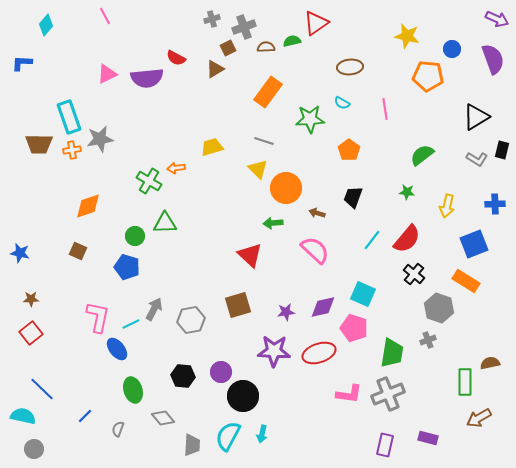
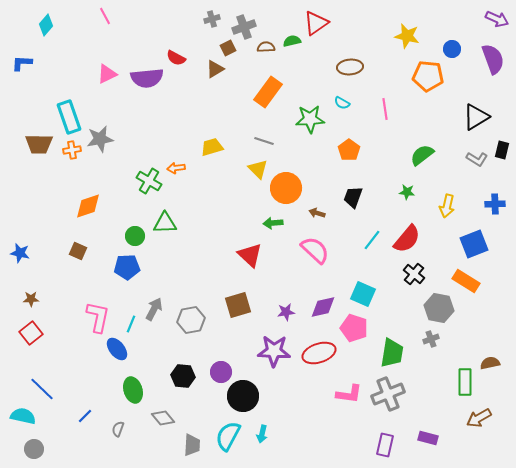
blue pentagon at (127, 267): rotated 20 degrees counterclockwise
gray hexagon at (439, 308): rotated 8 degrees counterclockwise
cyan line at (131, 324): rotated 42 degrees counterclockwise
gray cross at (428, 340): moved 3 px right, 1 px up
